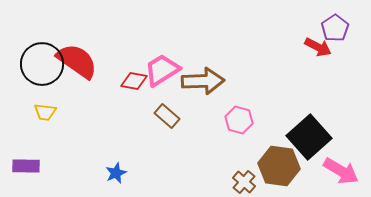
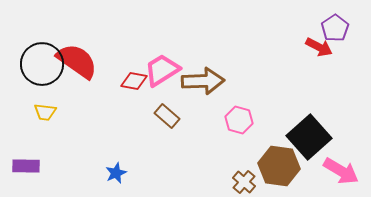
red arrow: moved 1 px right
